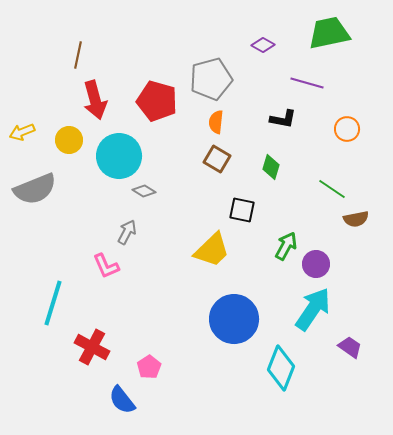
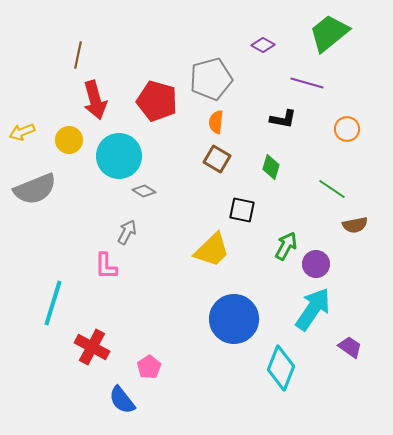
green trapezoid: rotated 27 degrees counterclockwise
brown semicircle: moved 1 px left, 6 px down
pink L-shape: rotated 24 degrees clockwise
